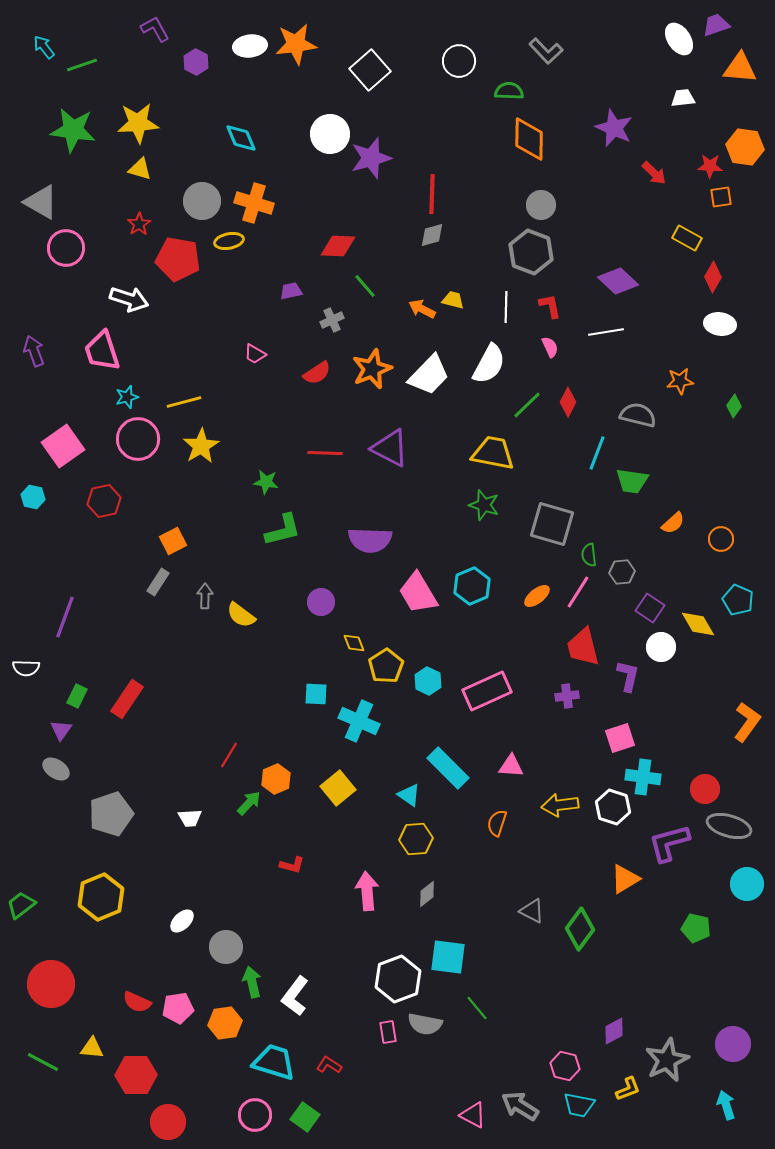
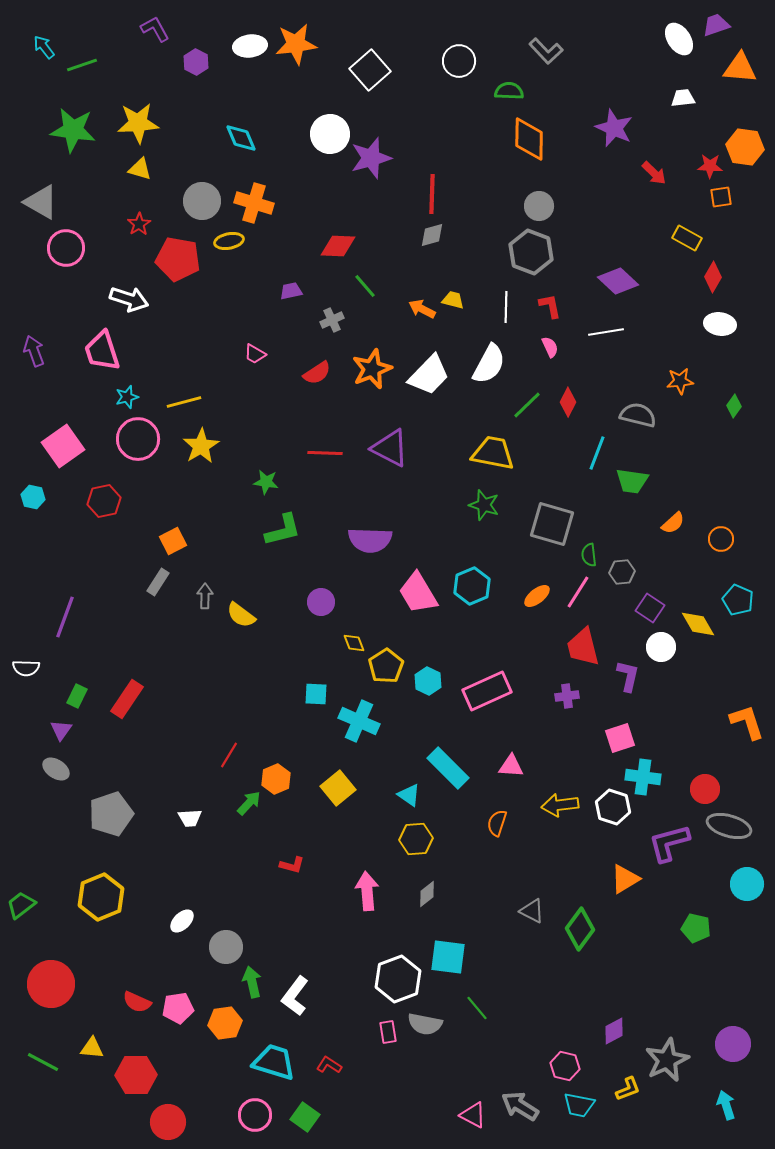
gray circle at (541, 205): moved 2 px left, 1 px down
orange L-shape at (747, 722): rotated 54 degrees counterclockwise
